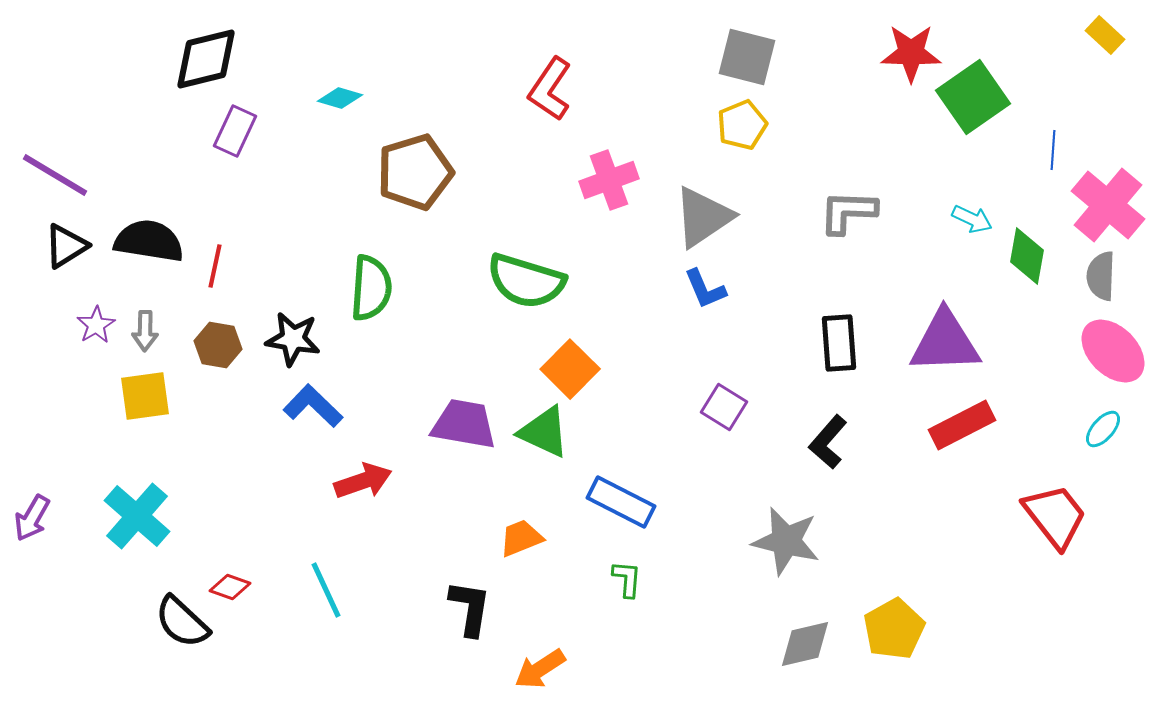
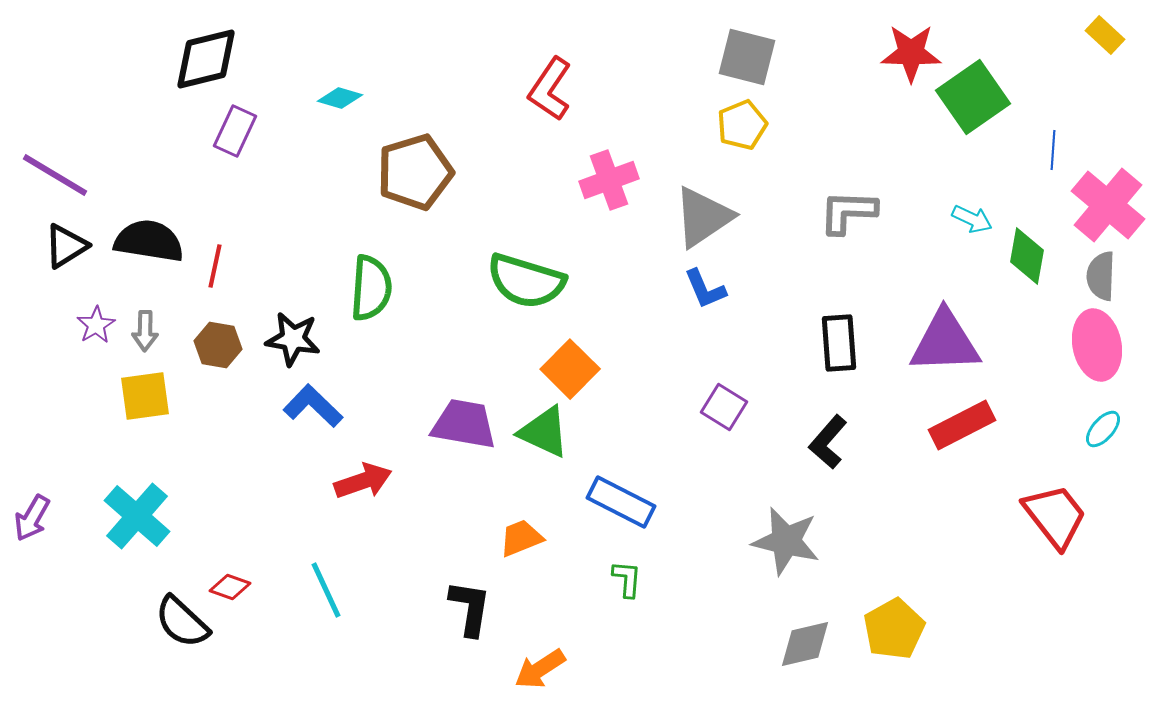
pink ellipse at (1113, 351): moved 16 px left, 6 px up; rotated 34 degrees clockwise
